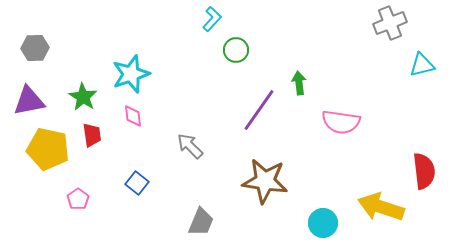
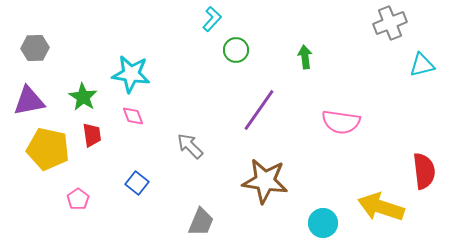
cyan star: rotated 27 degrees clockwise
green arrow: moved 6 px right, 26 px up
pink diamond: rotated 15 degrees counterclockwise
